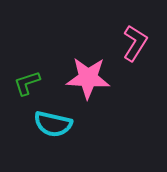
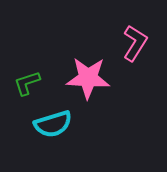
cyan semicircle: rotated 30 degrees counterclockwise
